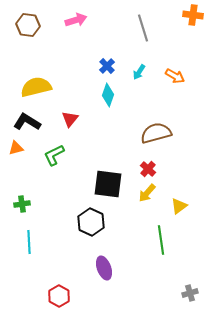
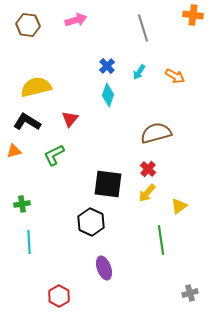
orange triangle: moved 2 px left, 3 px down
